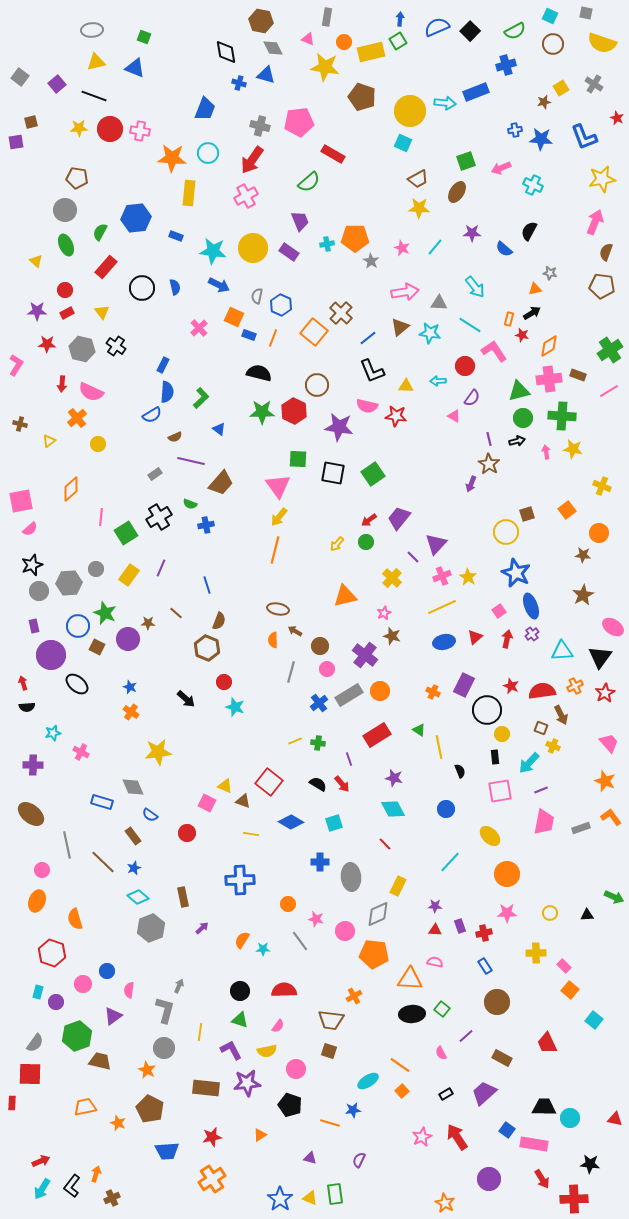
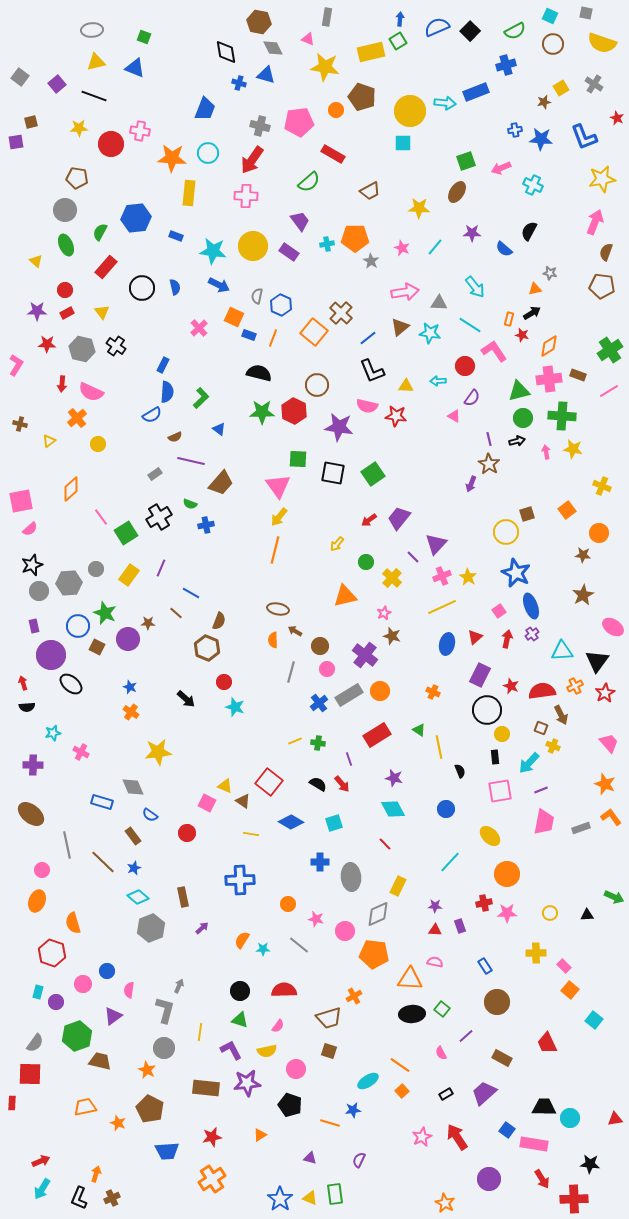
brown hexagon at (261, 21): moved 2 px left, 1 px down
orange circle at (344, 42): moved 8 px left, 68 px down
red circle at (110, 129): moved 1 px right, 15 px down
cyan square at (403, 143): rotated 24 degrees counterclockwise
brown trapezoid at (418, 179): moved 48 px left, 12 px down
pink cross at (246, 196): rotated 30 degrees clockwise
purple trapezoid at (300, 221): rotated 15 degrees counterclockwise
yellow circle at (253, 248): moved 2 px up
pink line at (101, 517): rotated 42 degrees counterclockwise
green circle at (366, 542): moved 20 px down
blue line at (207, 585): moved 16 px left, 8 px down; rotated 42 degrees counterclockwise
blue ellipse at (444, 642): moved 3 px right, 2 px down; rotated 65 degrees counterclockwise
black triangle at (600, 657): moved 3 px left, 4 px down
black ellipse at (77, 684): moved 6 px left
purple rectangle at (464, 685): moved 16 px right, 10 px up
orange star at (605, 781): moved 3 px down
brown triangle at (243, 801): rotated 14 degrees clockwise
orange semicircle at (75, 919): moved 2 px left, 4 px down
red cross at (484, 933): moved 30 px up
gray line at (300, 941): moved 1 px left, 4 px down; rotated 15 degrees counterclockwise
brown trapezoid at (331, 1020): moved 2 px left, 2 px up; rotated 24 degrees counterclockwise
red triangle at (615, 1119): rotated 21 degrees counterclockwise
black L-shape at (72, 1186): moved 7 px right, 12 px down; rotated 15 degrees counterclockwise
